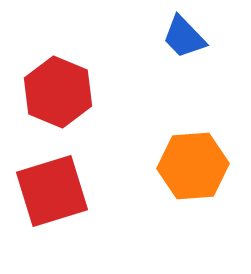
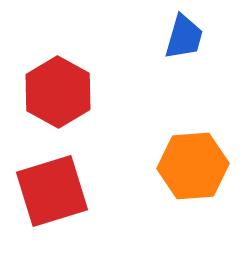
blue trapezoid: rotated 120 degrees counterclockwise
red hexagon: rotated 6 degrees clockwise
